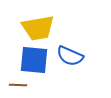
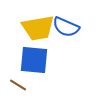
blue semicircle: moved 4 px left, 29 px up
brown line: rotated 30 degrees clockwise
